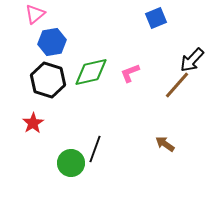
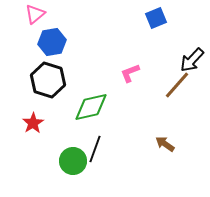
green diamond: moved 35 px down
green circle: moved 2 px right, 2 px up
